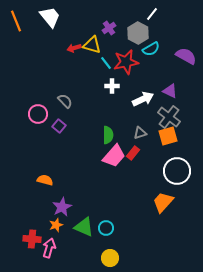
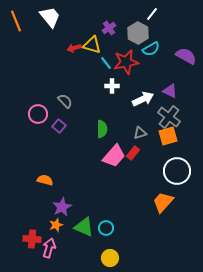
green semicircle: moved 6 px left, 6 px up
